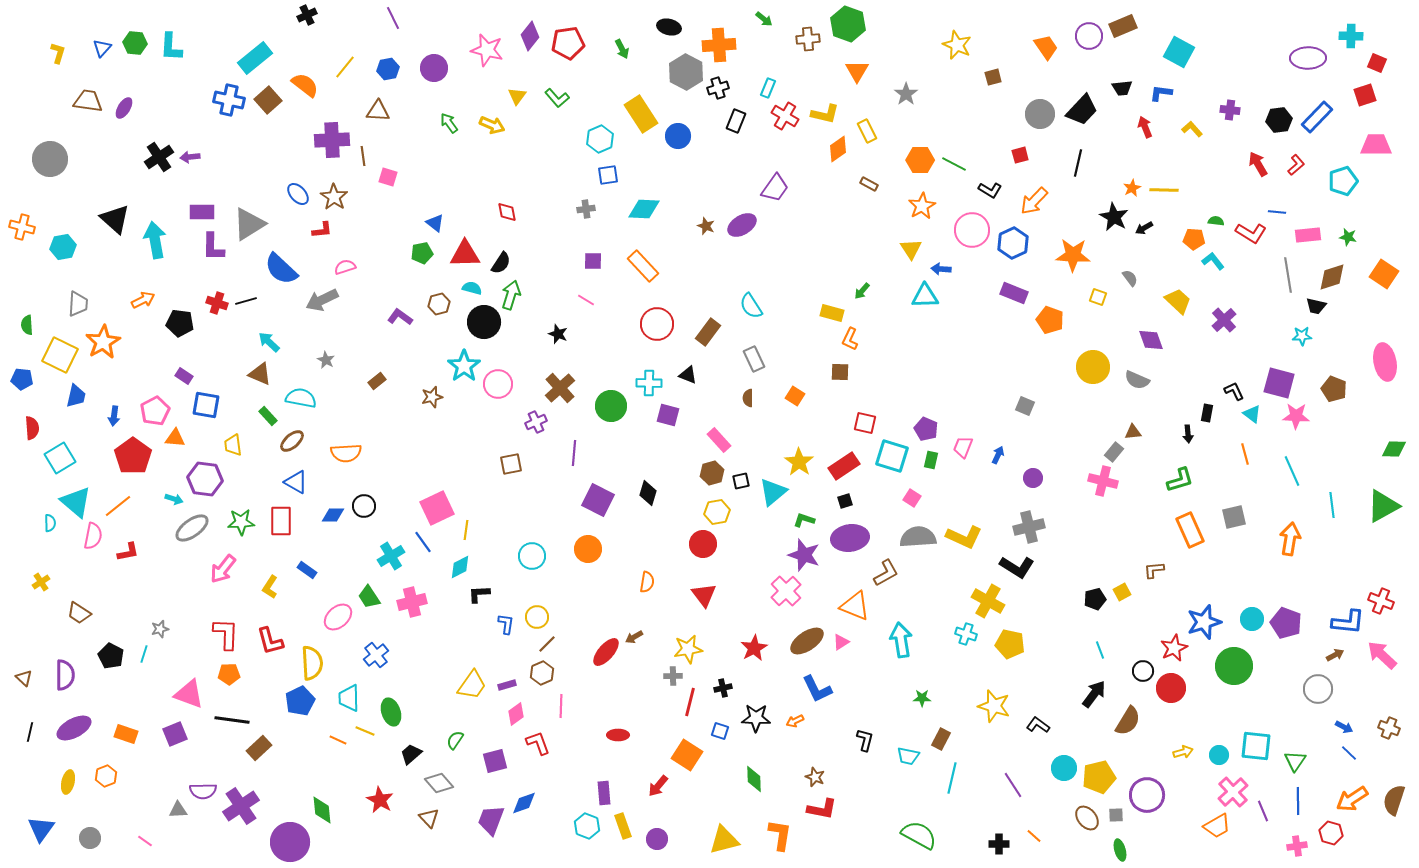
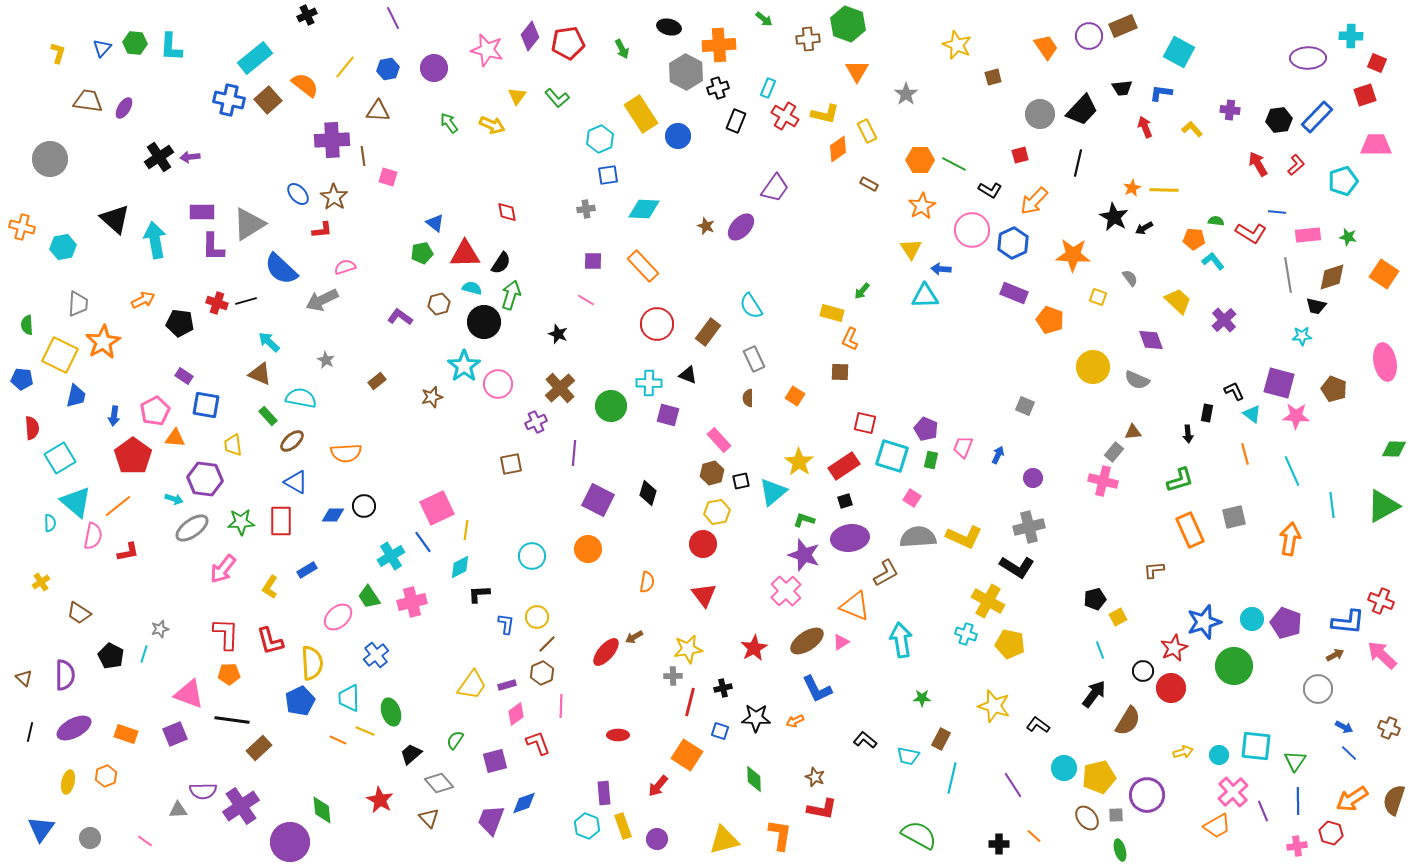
purple ellipse at (742, 225): moved 1 px left, 2 px down; rotated 16 degrees counterclockwise
blue rectangle at (307, 570): rotated 66 degrees counterclockwise
yellow square at (1122, 592): moved 4 px left, 25 px down
black L-shape at (865, 740): rotated 65 degrees counterclockwise
